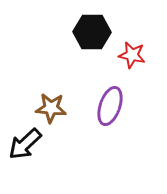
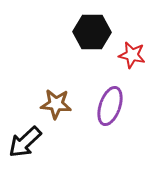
brown star: moved 5 px right, 4 px up
black arrow: moved 2 px up
